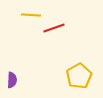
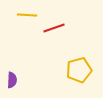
yellow line: moved 4 px left
yellow pentagon: moved 6 px up; rotated 15 degrees clockwise
